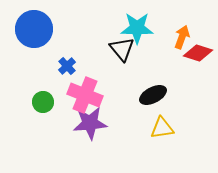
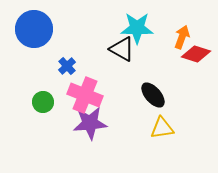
black triangle: rotated 20 degrees counterclockwise
red diamond: moved 2 px left, 1 px down
black ellipse: rotated 76 degrees clockwise
